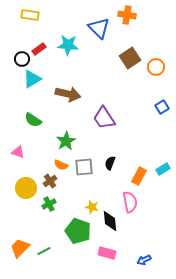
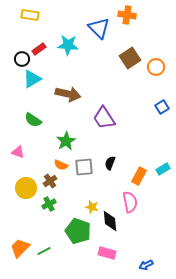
blue arrow: moved 2 px right, 5 px down
